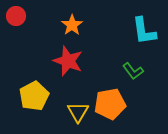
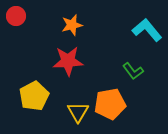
orange star: rotated 20 degrees clockwise
cyan L-shape: moved 3 px right, 1 px up; rotated 148 degrees clockwise
red star: rotated 24 degrees counterclockwise
